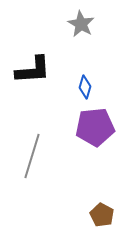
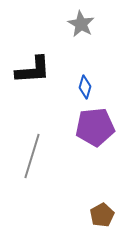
brown pentagon: rotated 15 degrees clockwise
